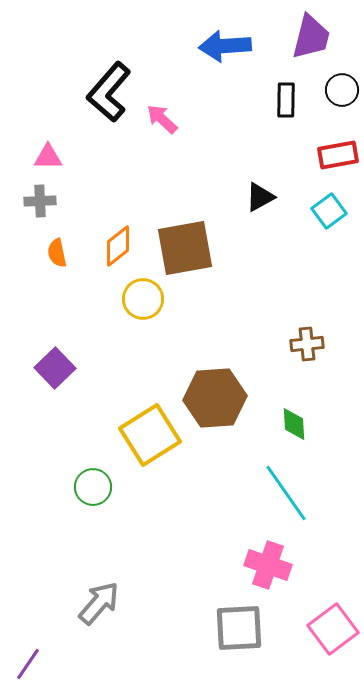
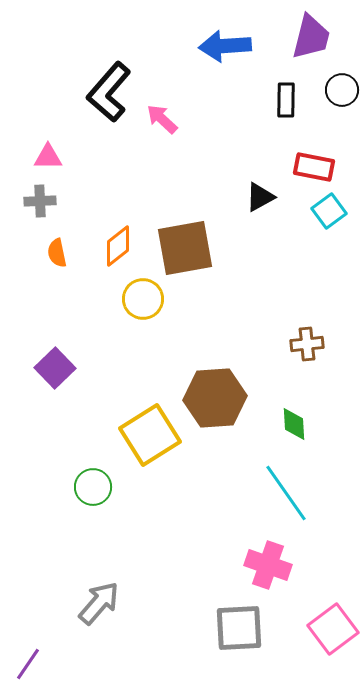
red rectangle: moved 24 px left, 12 px down; rotated 21 degrees clockwise
